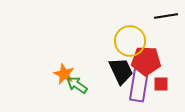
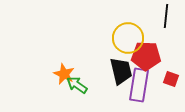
black line: rotated 75 degrees counterclockwise
yellow circle: moved 2 px left, 3 px up
red pentagon: moved 5 px up
black trapezoid: rotated 12 degrees clockwise
red square: moved 10 px right, 5 px up; rotated 21 degrees clockwise
